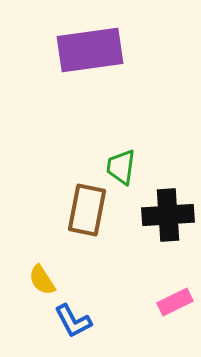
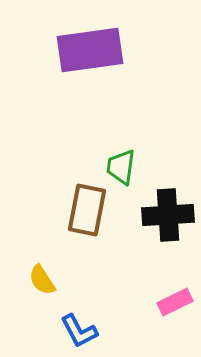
blue L-shape: moved 6 px right, 10 px down
